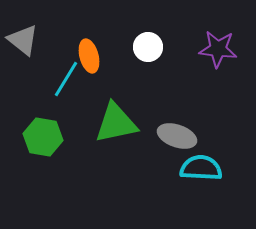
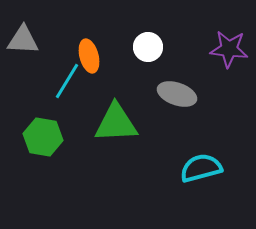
gray triangle: rotated 36 degrees counterclockwise
purple star: moved 11 px right
cyan line: moved 1 px right, 2 px down
green triangle: rotated 9 degrees clockwise
gray ellipse: moved 42 px up
cyan semicircle: rotated 18 degrees counterclockwise
